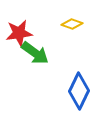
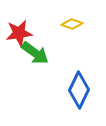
blue diamond: moved 1 px up
